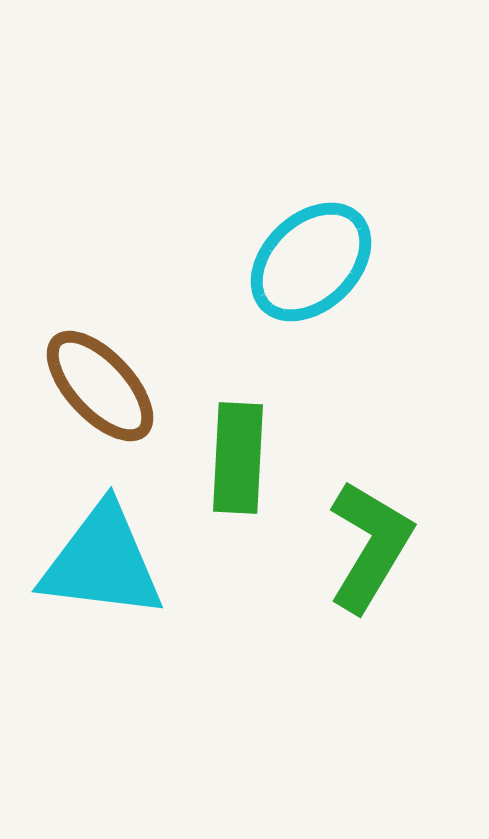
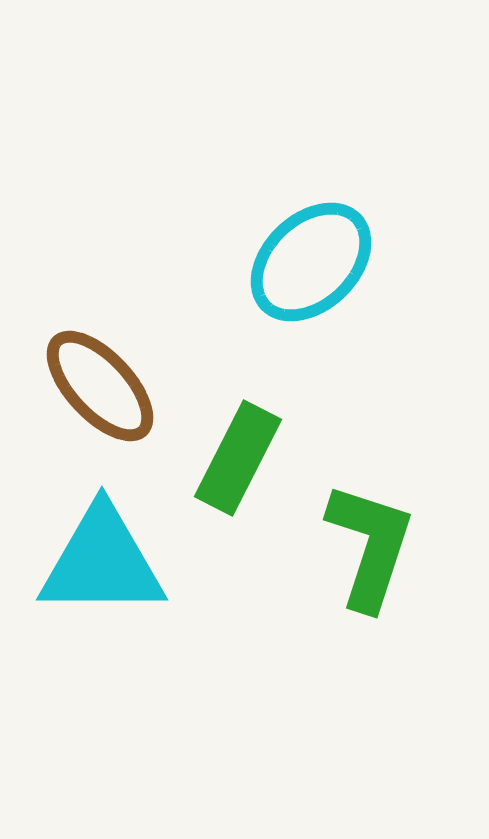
green rectangle: rotated 24 degrees clockwise
green L-shape: rotated 13 degrees counterclockwise
cyan triangle: rotated 7 degrees counterclockwise
